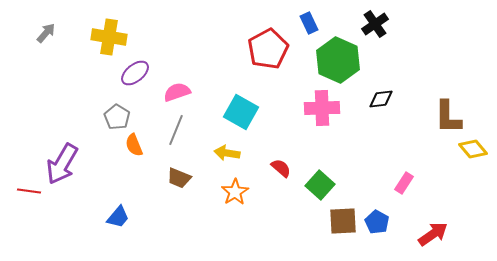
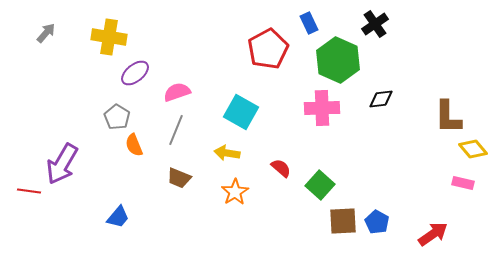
pink rectangle: moved 59 px right; rotated 70 degrees clockwise
